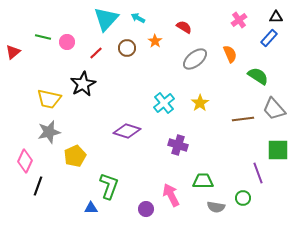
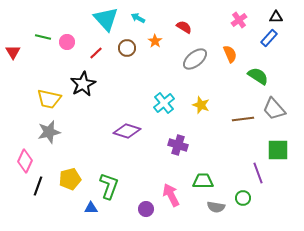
cyan triangle: rotated 24 degrees counterclockwise
red triangle: rotated 21 degrees counterclockwise
yellow star: moved 1 px right, 2 px down; rotated 18 degrees counterclockwise
yellow pentagon: moved 5 px left, 23 px down; rotated 10 degrees clockwise
